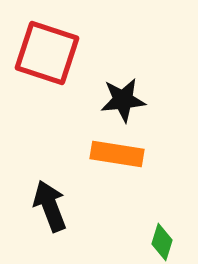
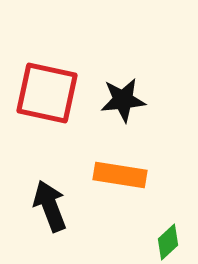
red square: moved 40 px down; rotated 6 degrees counterclockwise
orange rectangle: moved 3 px right, 21 px down
green diamond: moved 6 px right; rotated 30 degrees clockwise
